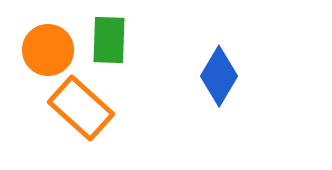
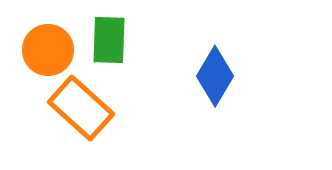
blue diamond: moved 4 px left
